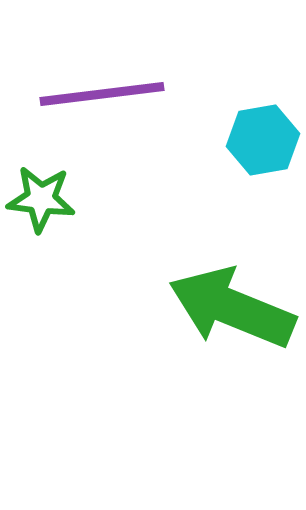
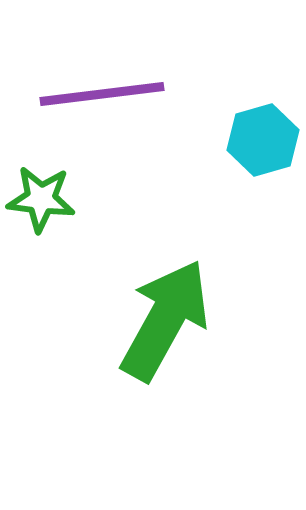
cyan hexagon: rotated 6 degrees counterclockwise
green arrow: moved 67 px left, 12 px down; rotated 97 degrees clockwise
